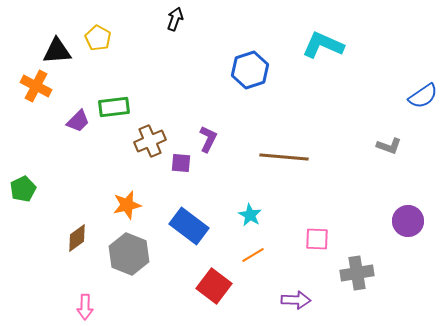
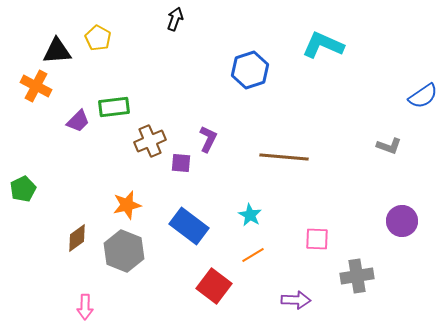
purple circle: moved 6 px left
gray hexagon: moved 5 px left, 3 px up
gray cross: moved 3 px down
